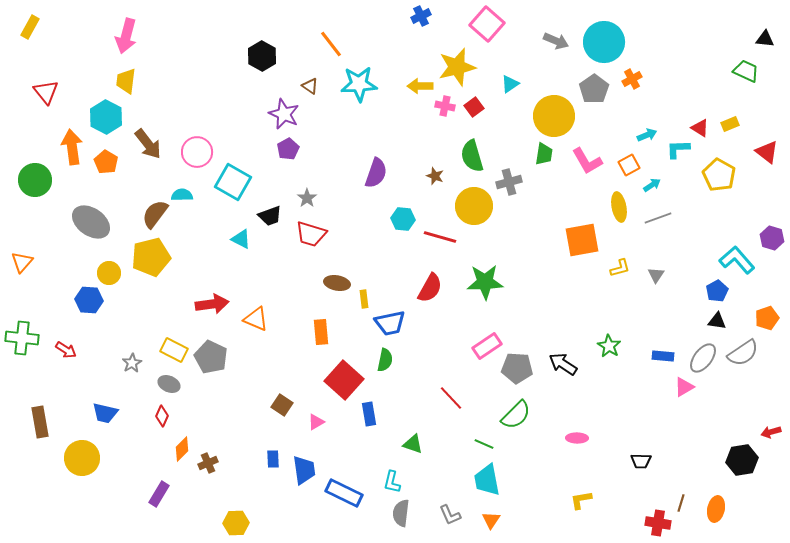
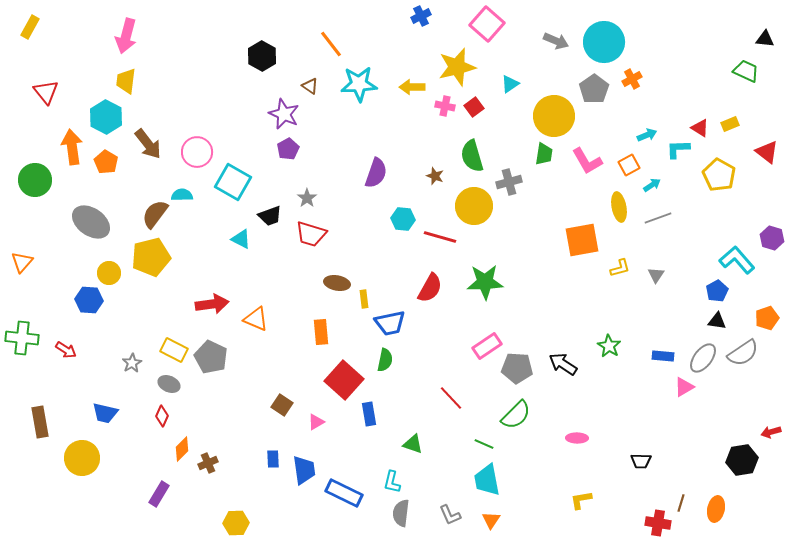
yellow arrow at (420, 86): moved 8 px left, 1 px down
